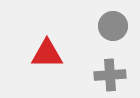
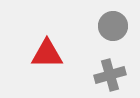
gray cross: rotated 12 degrees counterclockwise
